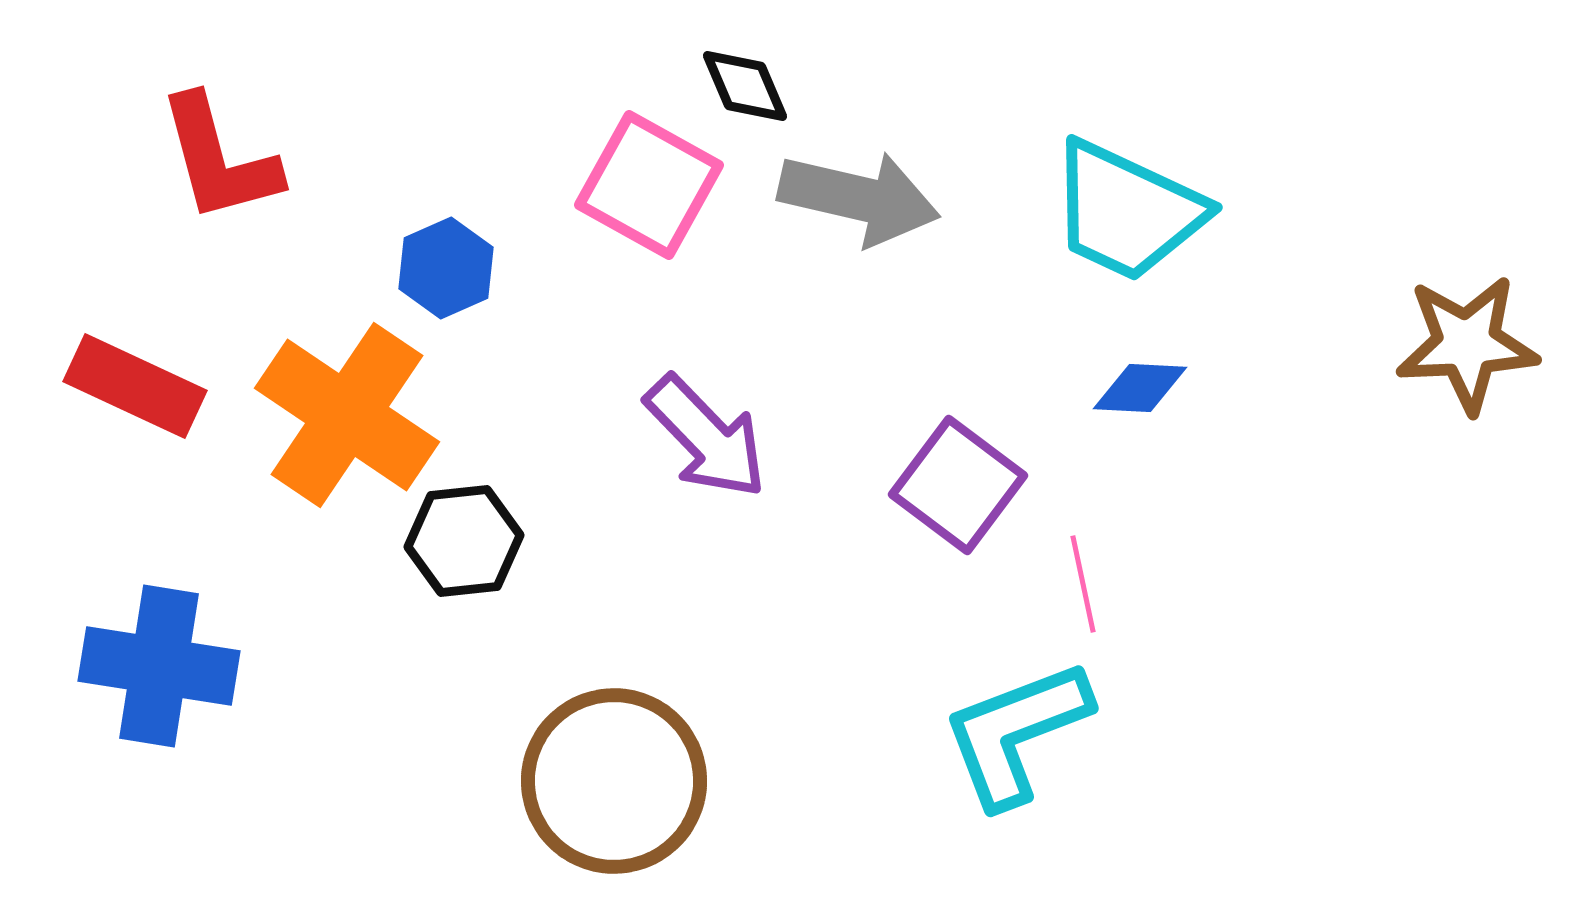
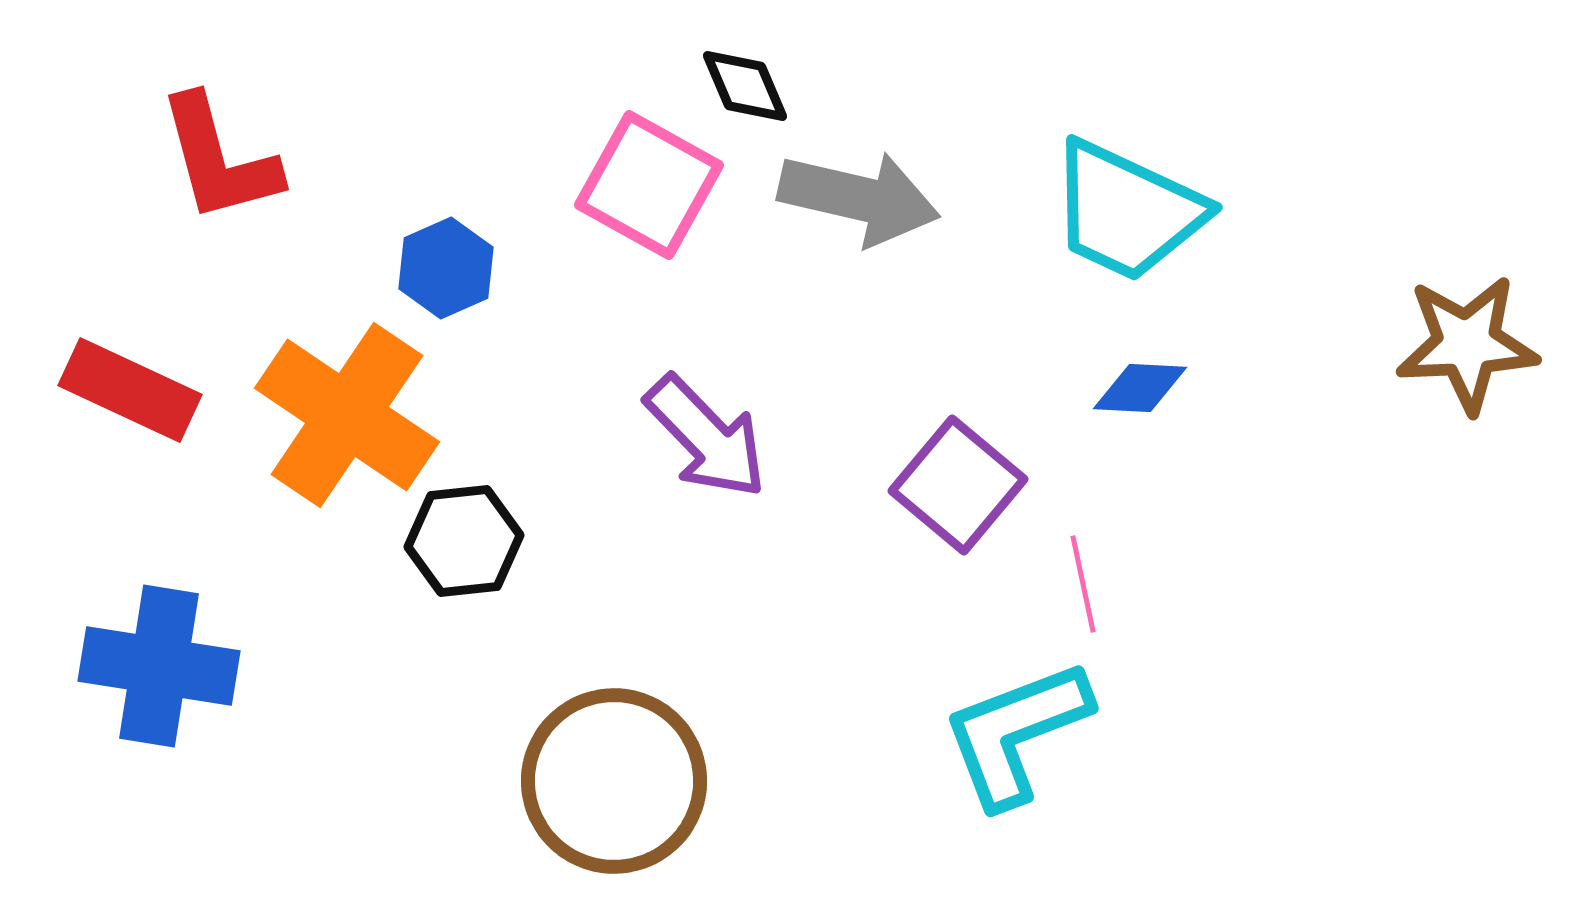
red rectangle: moved 5 px left, 4 px down
purple square: rotated 3 degrees clockwise
